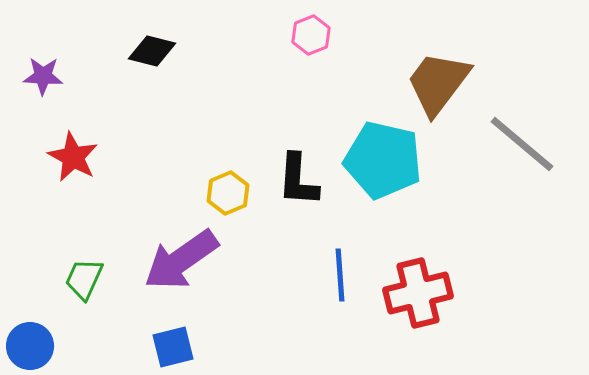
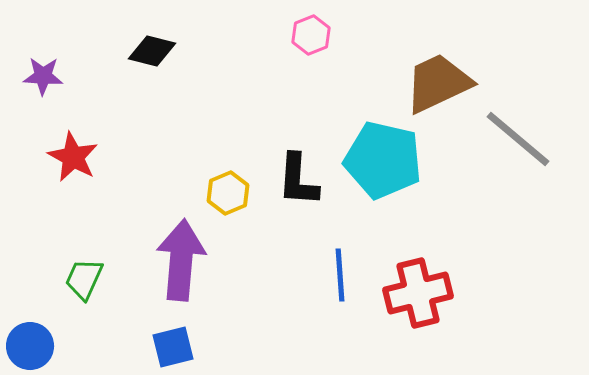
brown trapezoid: rotated 28 degrees clockwise
gray line: moved 4 px left, 5 px up
purple arrow: rotated 130 degrees clockwise
